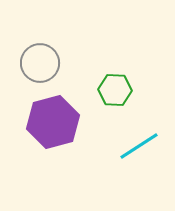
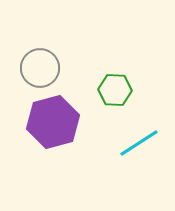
gray circle: moved 5 px down
cyan line: moved 3 px up
